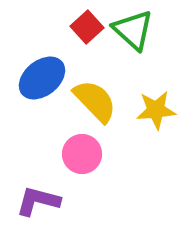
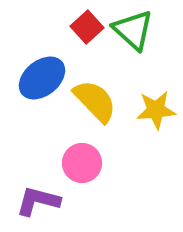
pink circle: moved 9 px down
